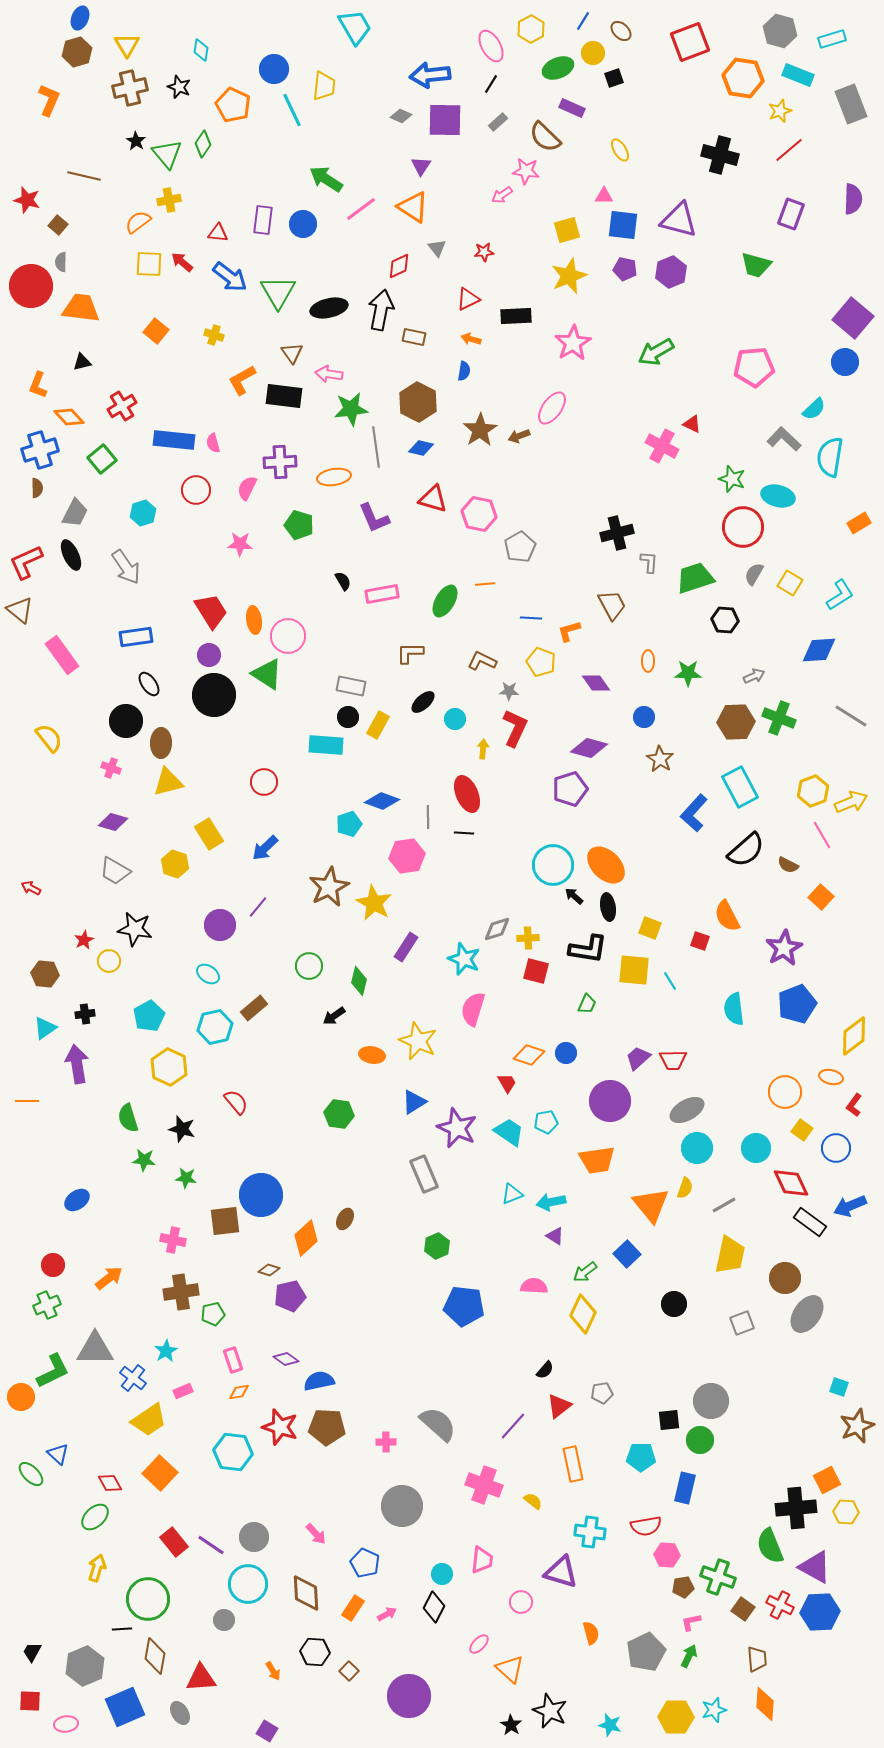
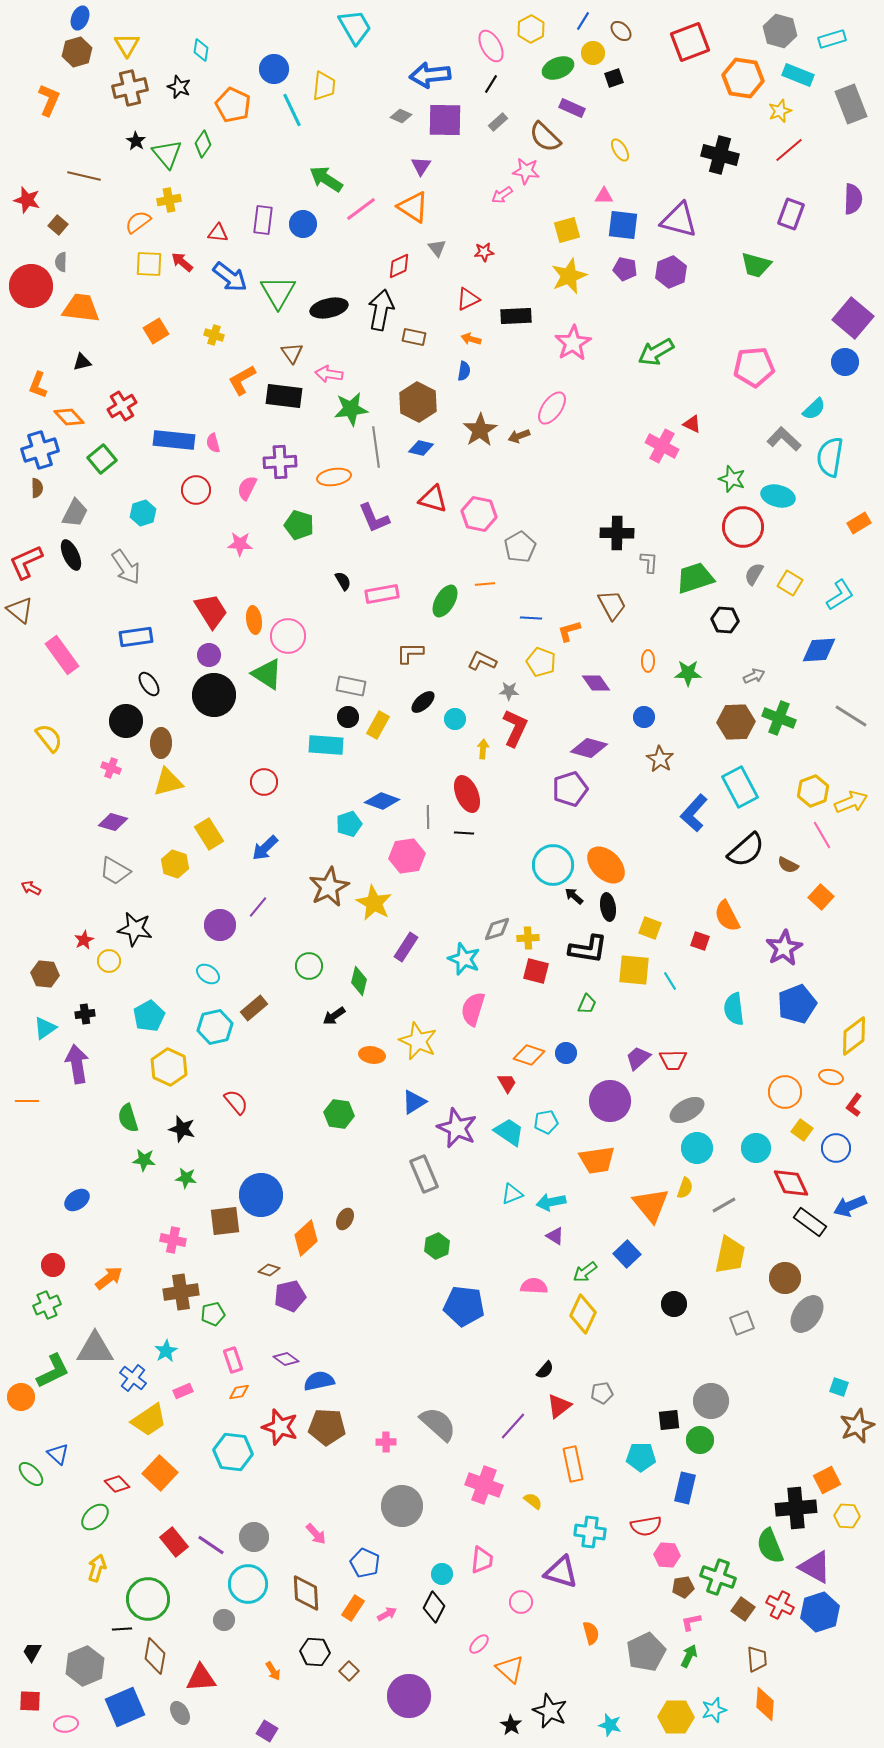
orange square at (156, 331): rotated 20 degrees clockwise
black cross at (617, 533): rotated 16 degrees clockwise
red diamond at (110, 1483): moved 7 px right, 1 px down; rotated 15 degrees counterclockwise
yellow hexagon at (846, 1512): moved 1 px right, 4 px down
blue hexagon at (820, 1612): rotated 15 degrees counterclockwise
